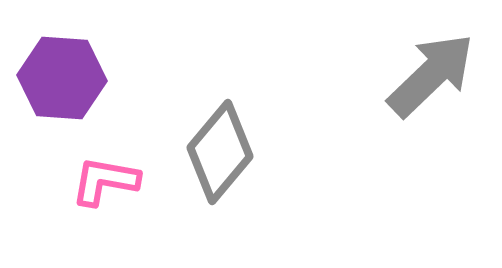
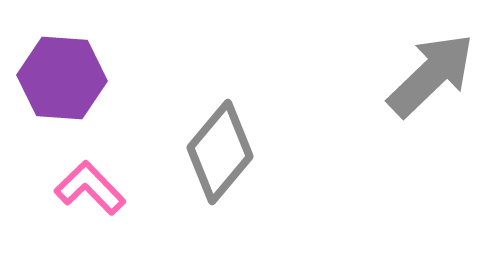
pink L-shape: moved 15 px left, 7 px down; rotated 36 degrees clockwise
